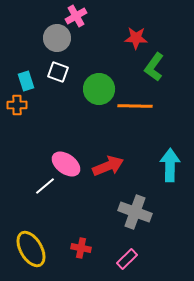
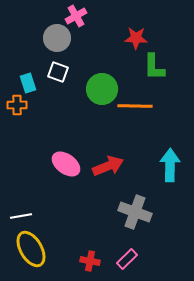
green L-shape: rotated 36 degrees counterclockwise
cyan rectangle: moved 2 px right, 2 px down
green circle: moved 3 px right
white line: moved 24 px left, 30 px down; rotated 30 degrees clockwise
red cross: moved 9 px right, 13 px down
